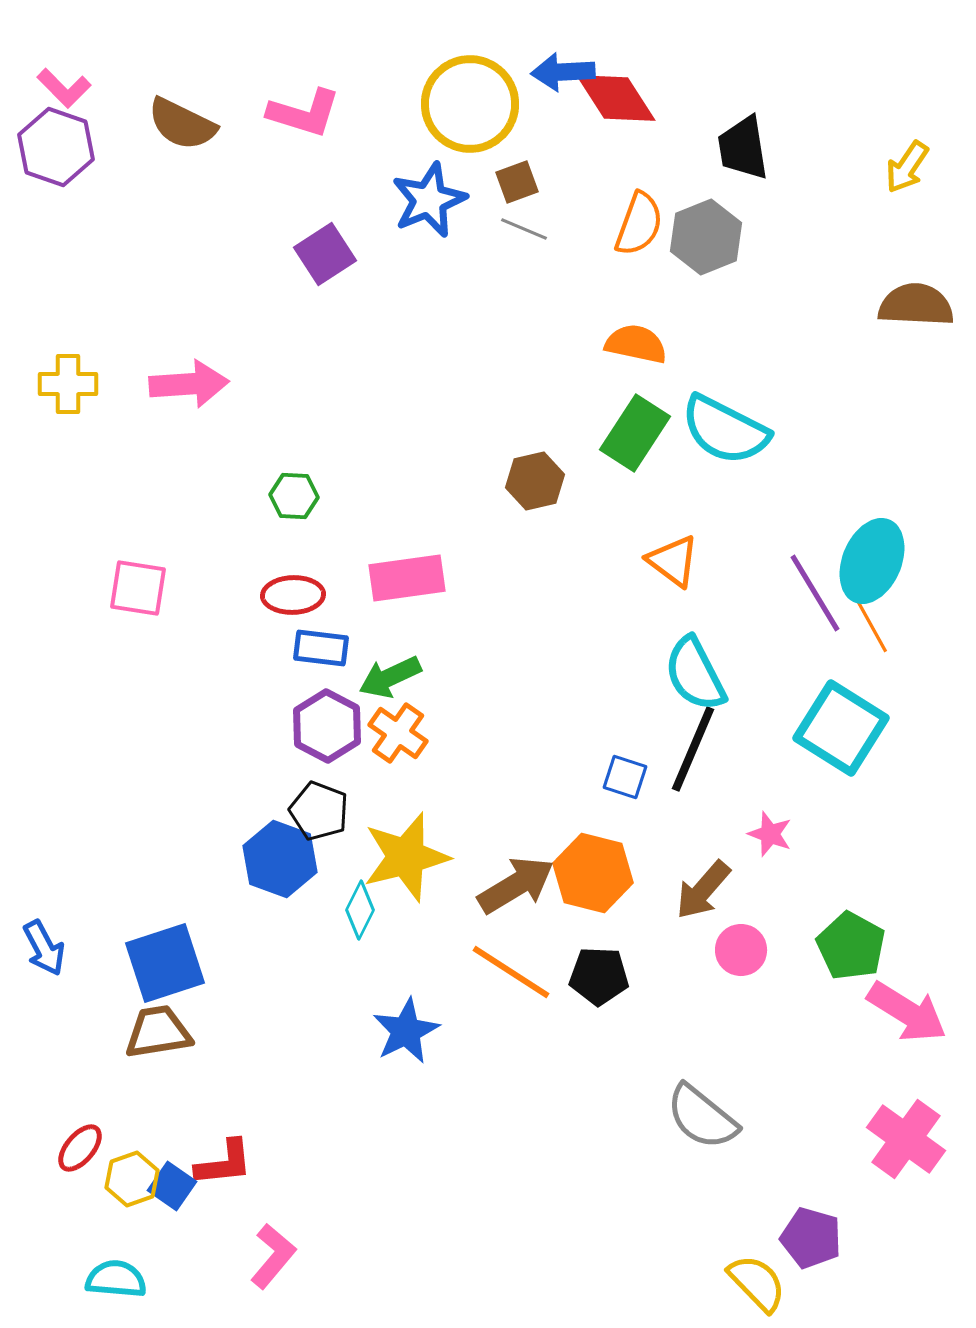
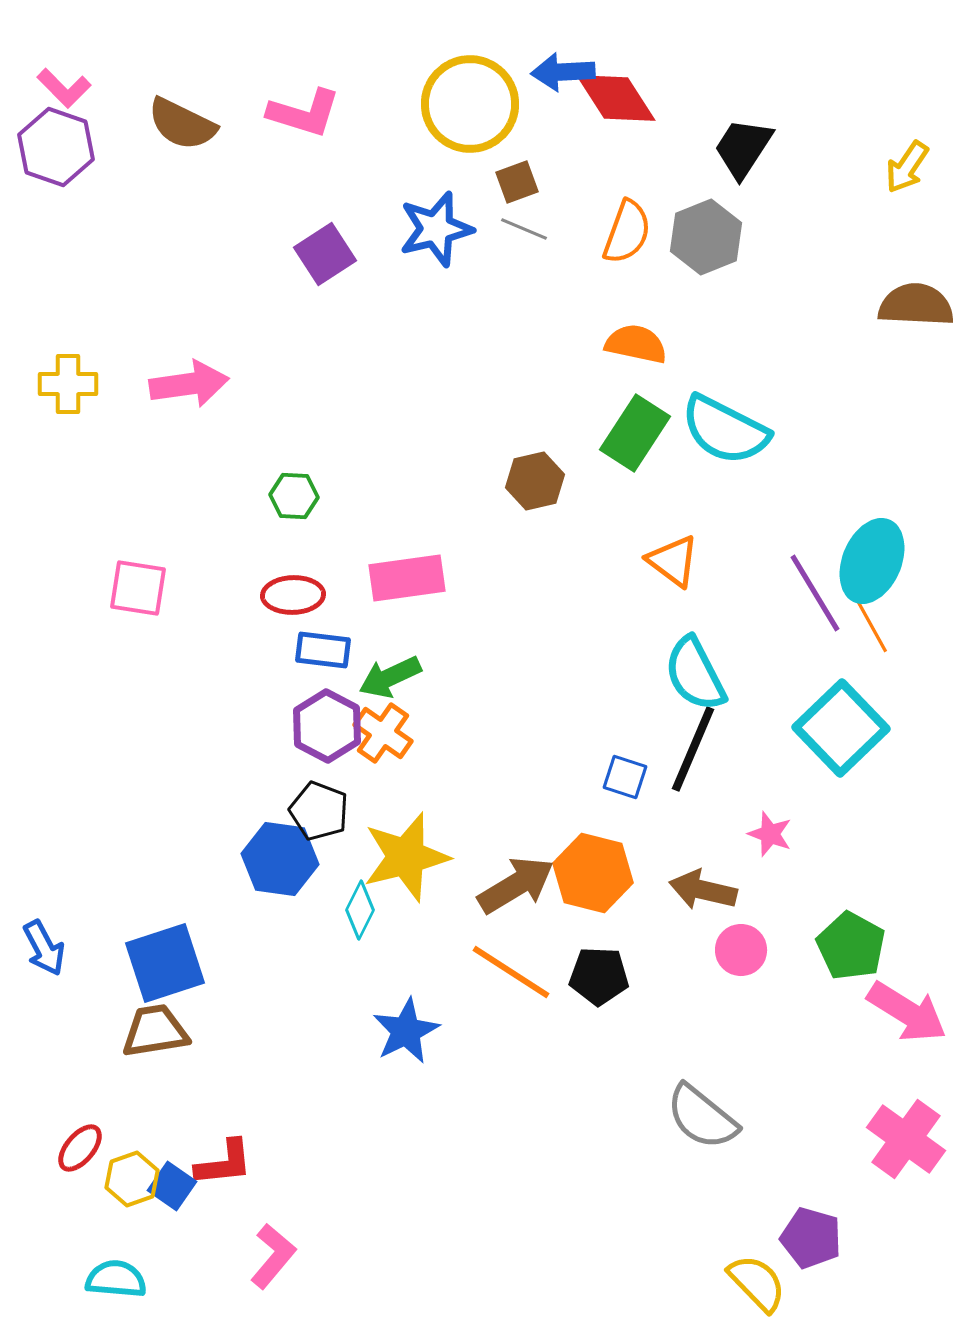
black trapezoid at (743, 148): rotated 42 degrees clockwise
blue star at (429, 200): moved 7 px right, 29 px down; rotated 8 degrees clockwise
orange semicircle at (639, 224): moved 12 px left, 8 px down
pink arrow at (189, 384): rotated 4 degrees counterclockwise
blue rectangle at (321, 648): moved 2 px right, 2 px down
cyan square at (841, 728): rotated 14 degrees clockwise
orange cross at (398, 733): moved 15 px left
blue hexagon at (280, 859): rotated 12 degrees counterclockwise
brown arrow at (703, 890): rotated 62 degrees clockwise
brown trapezoid at (158, 1032): moved 3 px left, 1 px up
